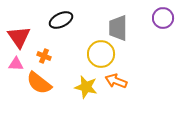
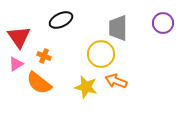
purple circle: moved 5 px down
pink triangle: rotated 35 degrees counterclockwise
